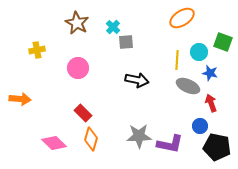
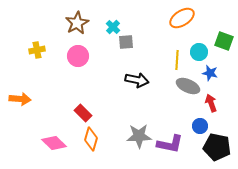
brown star: rotated 15 degrees clockwise
green square: moved 1 px right, 1 px up
pink circle: moved 12 px up
